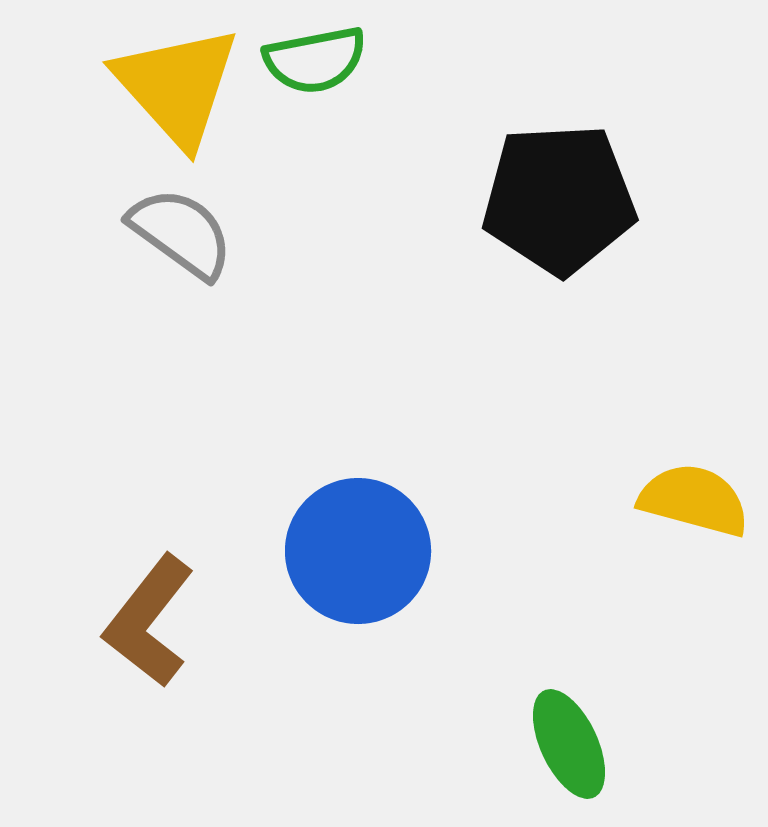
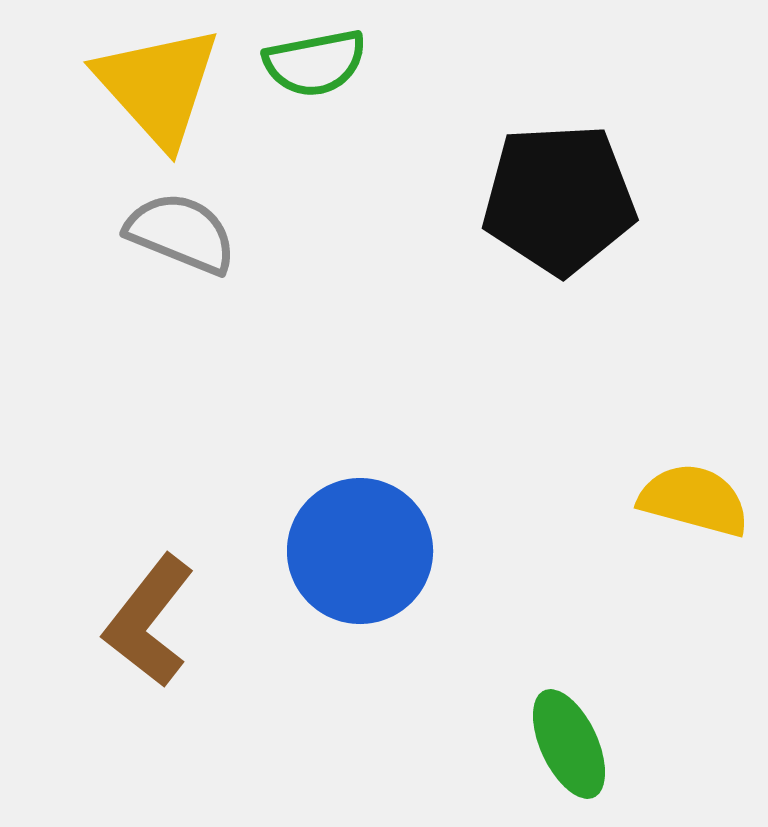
green semicircle: moved 3 px down
yellow triangle: moved 19 px left
gray semicircle: rotated 14 degrees counterclockwise
blue circle: moved 2 px right
